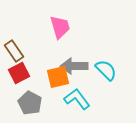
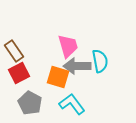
pink trapezoid: moved 8 px right, 19 px down
gray arrow: moved 3 px right
cyan semicircle: moved 6 px left, 9 px up; rotated 35 degrees clockwise
orange square: rotated 30 degrees clockwise
cyan L-shape: moved 5 px left, 5 px down
